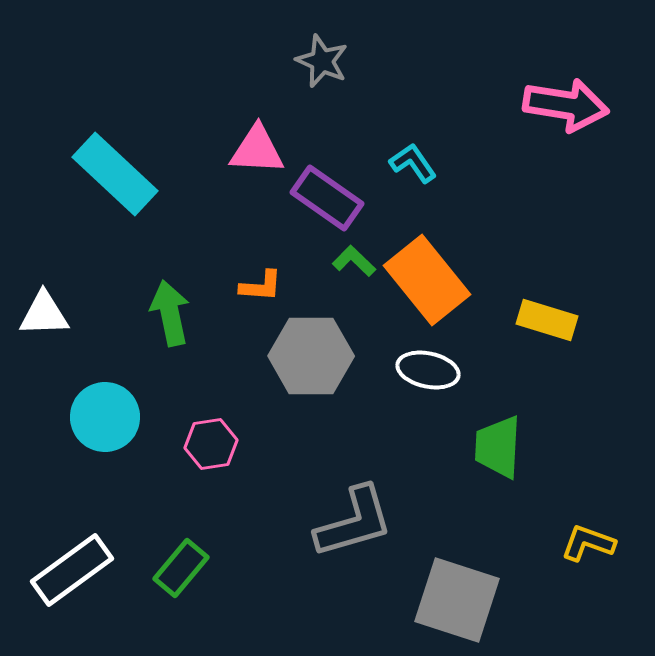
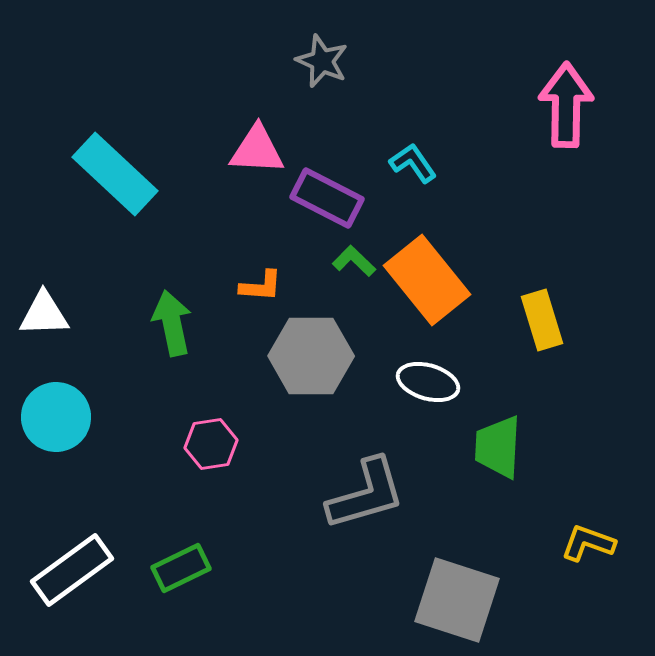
pink arrow: rotated 98 degrees counterclockwise
purple rectangle: rotated 8 degrees counterclockwise
green arrow: moved 2 px right, 10 px down
yellow rectangle: moved 5 px left; rotated 56 degrees clockwise
white ellipse: moved 12 px down; rotated 4 degrees clockwise
cyan circle: moved 49 px left
gray L-shape: moved 12 px right, 28 px up
green rectangle: rotated 24 degrees clockwise
